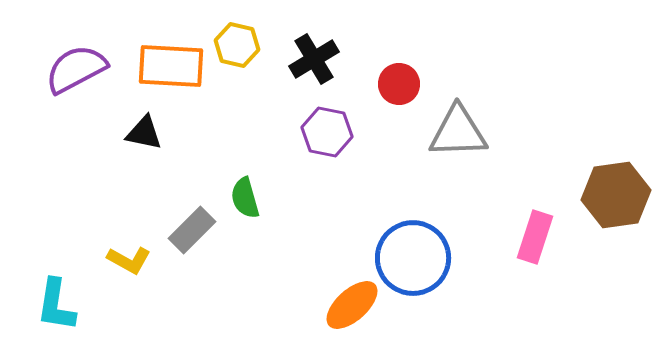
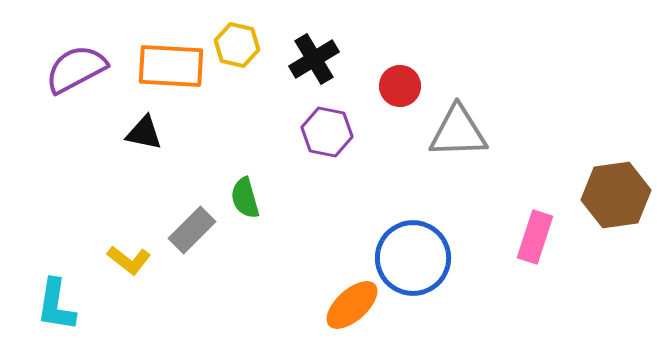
red circle: moved 1 px right, 2 px down
yellow L-shape: rotated 9 degrees clockwise
